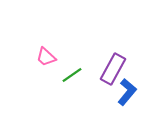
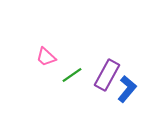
purple rectangle: moved 6 px left, 6 px down
blue L-shape: moved 3 px up
